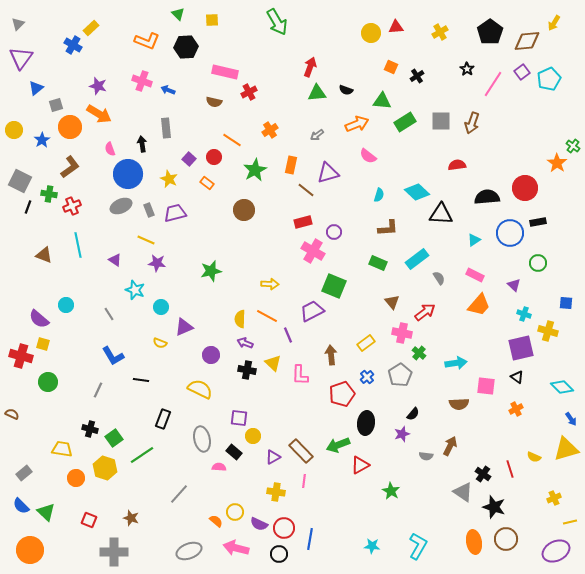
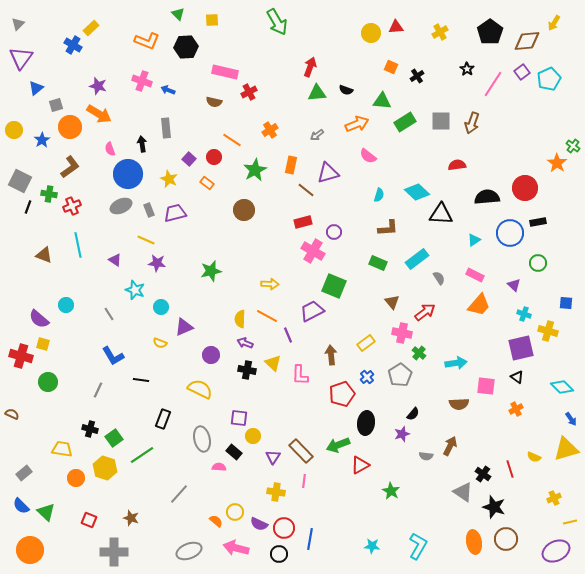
purple triangle at (273, 457): rotated 28 degrees counterclockwise
